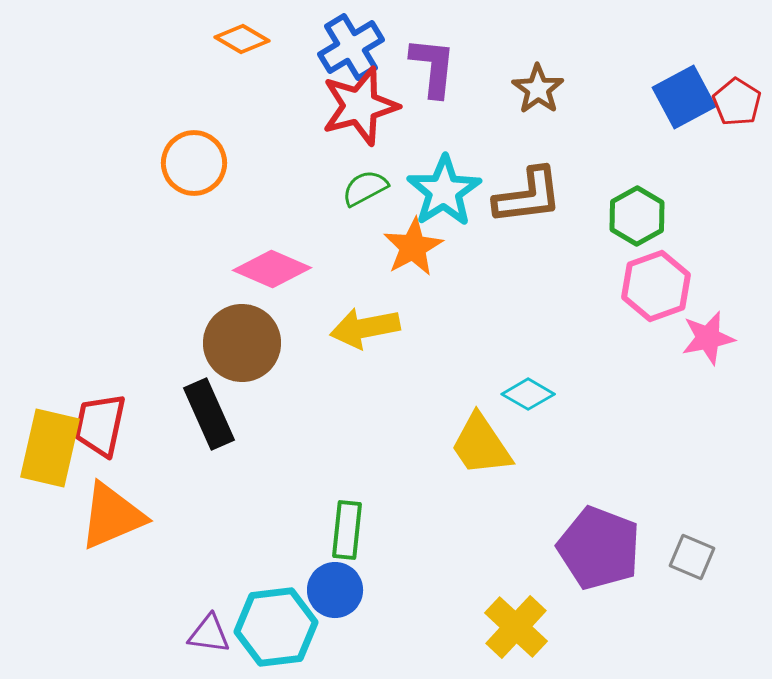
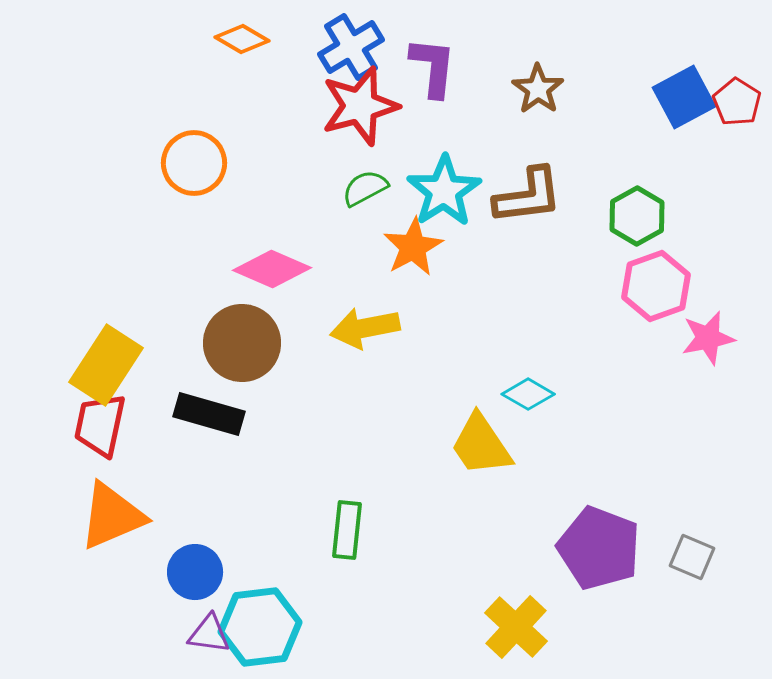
black rectangle: rotated 50 degrees counterclockwise
yellow rectangle: moved 56 px right, 83 px up; rotated 20 degrees clockwise
blue circle: moved 140 px left, 18 px up
cyan hexagon: moved 16 px left
